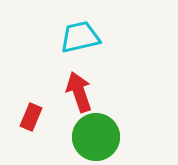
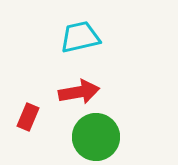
red arrow: rotated 99 degrees clockwise
red rectangle: moved 3 px left
